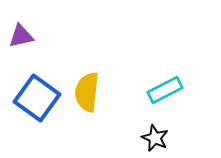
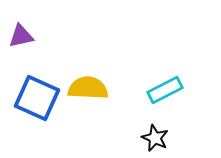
yellow semicircle: moved 1 px right, 4 px up; rotated 87 degrees clockwise
blue square: rotated 12 degrees counterclockwise
